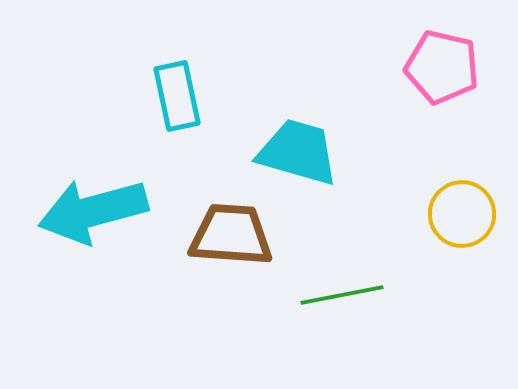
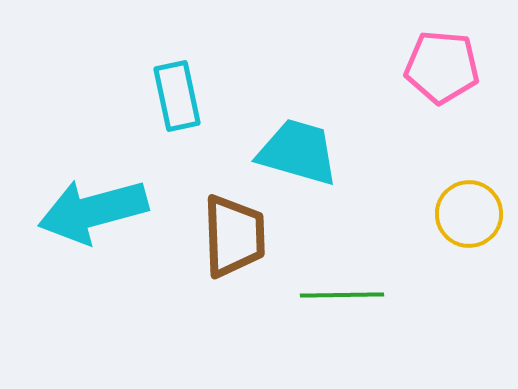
pink pentagon: rotated 8 degrees counterclockwise
yellow circle: moved 7 px right
brown trapezoid: moved 3 px right, 1 px down; rotated 84 degrees clockwise
green line: rotated 10 degrees clockwise
